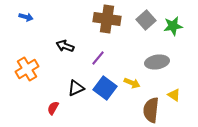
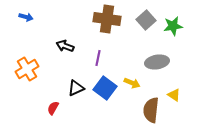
purple line: rotated 28 degrees counterclockwise
